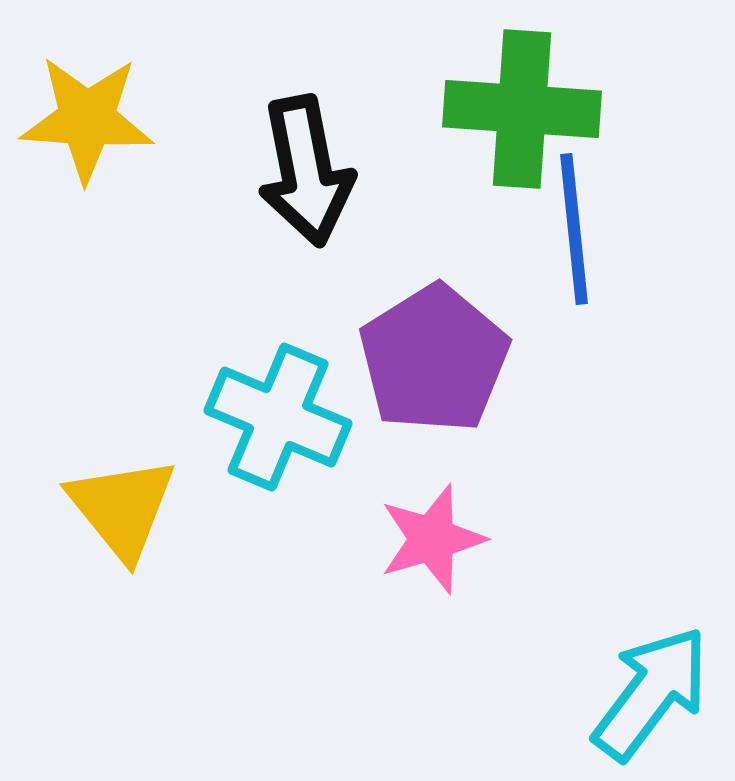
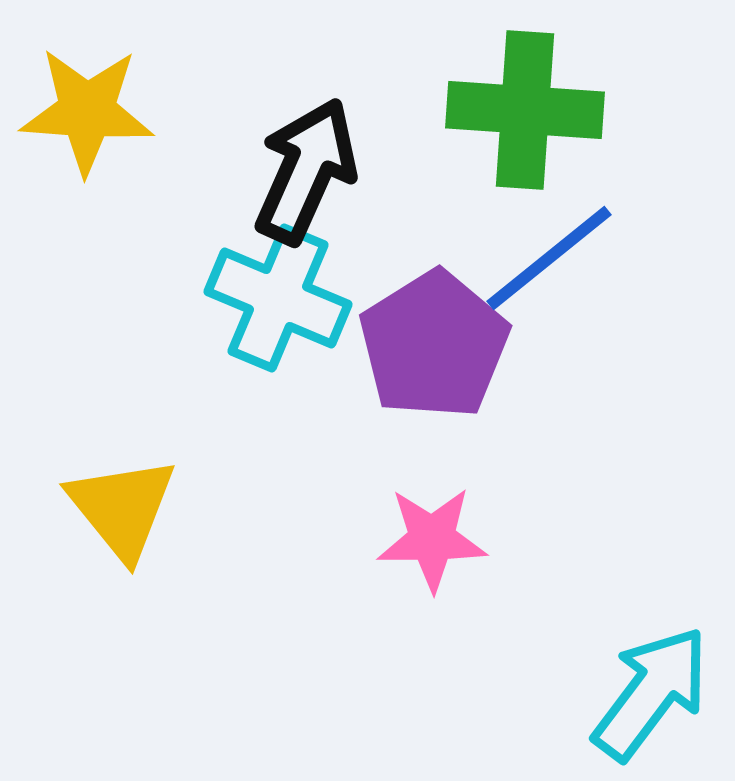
green cross: moved 3 px right, 1 px down
yellow star: moved 8 px up
black arrow: rotated 145 degrees counterclockwise
blue line: moved 25 px left, 29 px down; rotated 57 degrees clockwise
purple pentagon: moved 14 px up
cyan cross: moved 119 px up
pink star: rotated 16 degrees clockwise
